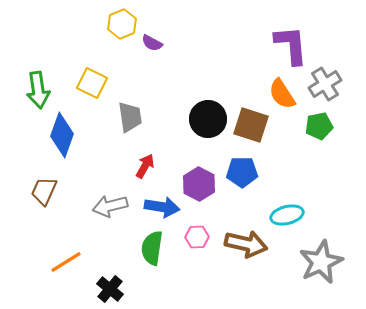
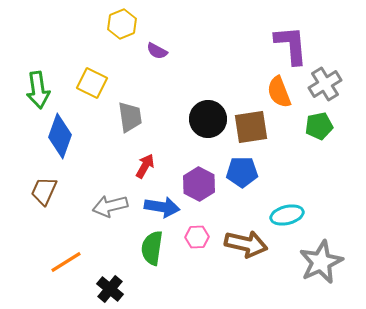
purple semicircle: moved 5 px right, 8 px down
orange semicircle: moved 3 px left, 2 px up; rotated 12 degrees clockwise
brown square: moved 2 px down; rotated 27 degrees counterclockwise
blue diamond: moved 2 px left, 1 px down
